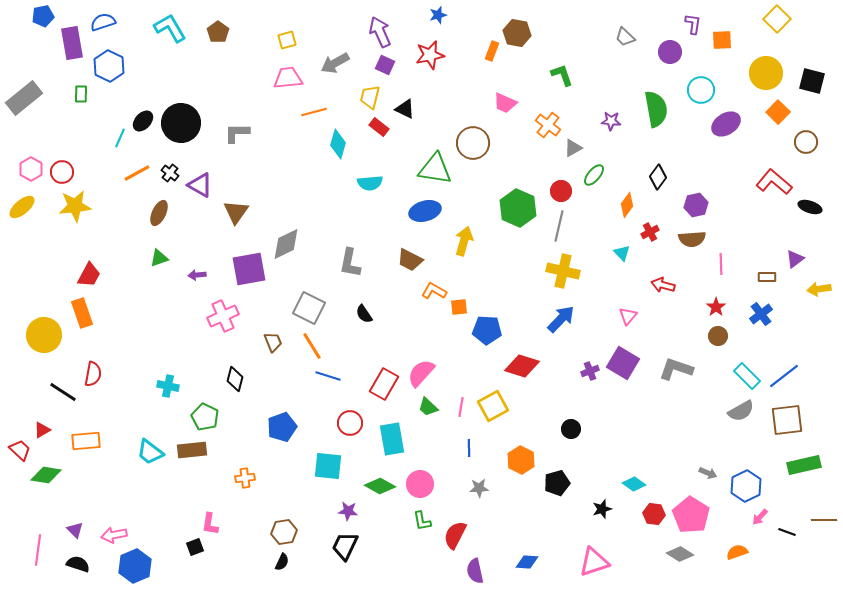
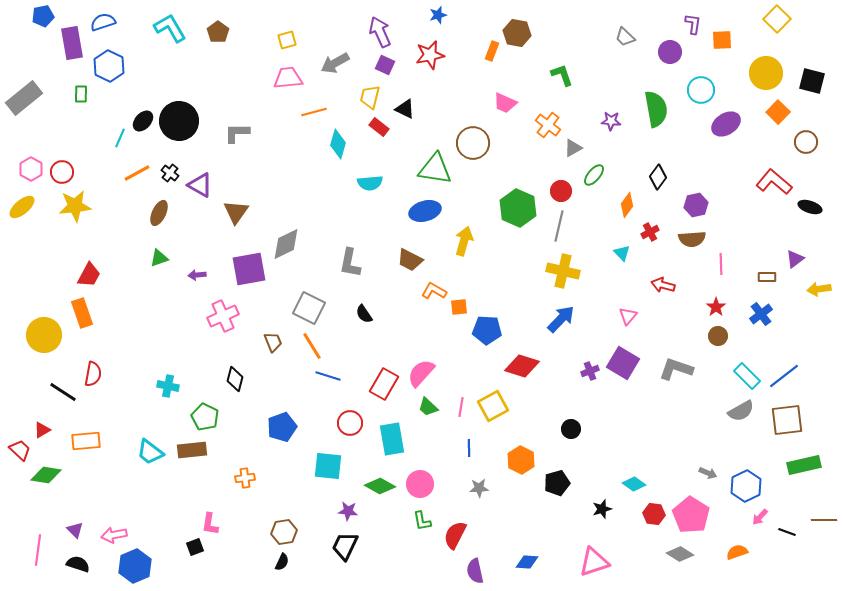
black circle at (181, 123): moved 2 px left, 2 px up
